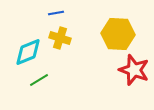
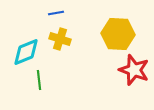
yellow cross: moved 1 px down
cyan diamond: moved 2 px left
green line: rotated 66 degrees counterclockwise
